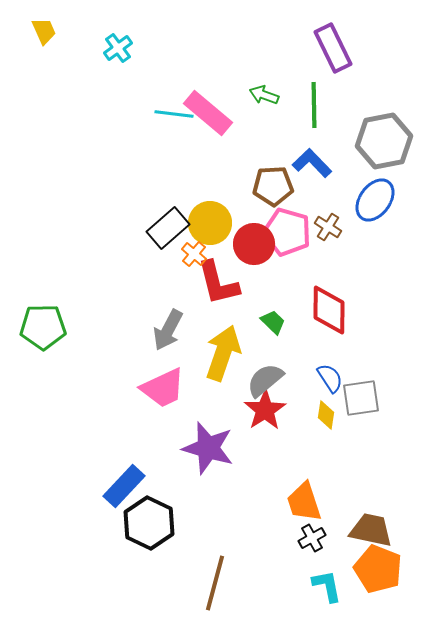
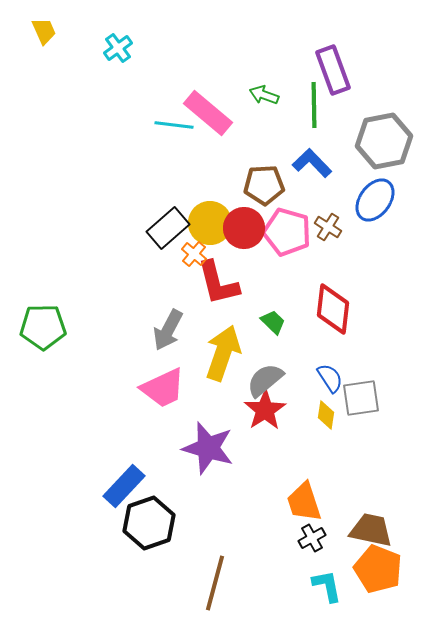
purple rectangle: moved 22 px down; rotated 6 degrees clockwise
cyan line: moved 11 px down
brown pentagon: moved 9 px left, 1 px up
red circle: moved 10 px left, 16 px up
red diamond: moved 4 px right, 1 px up; rotated 6 degrees clockwise
black hexagon: rotated 15 degrees clockwise
